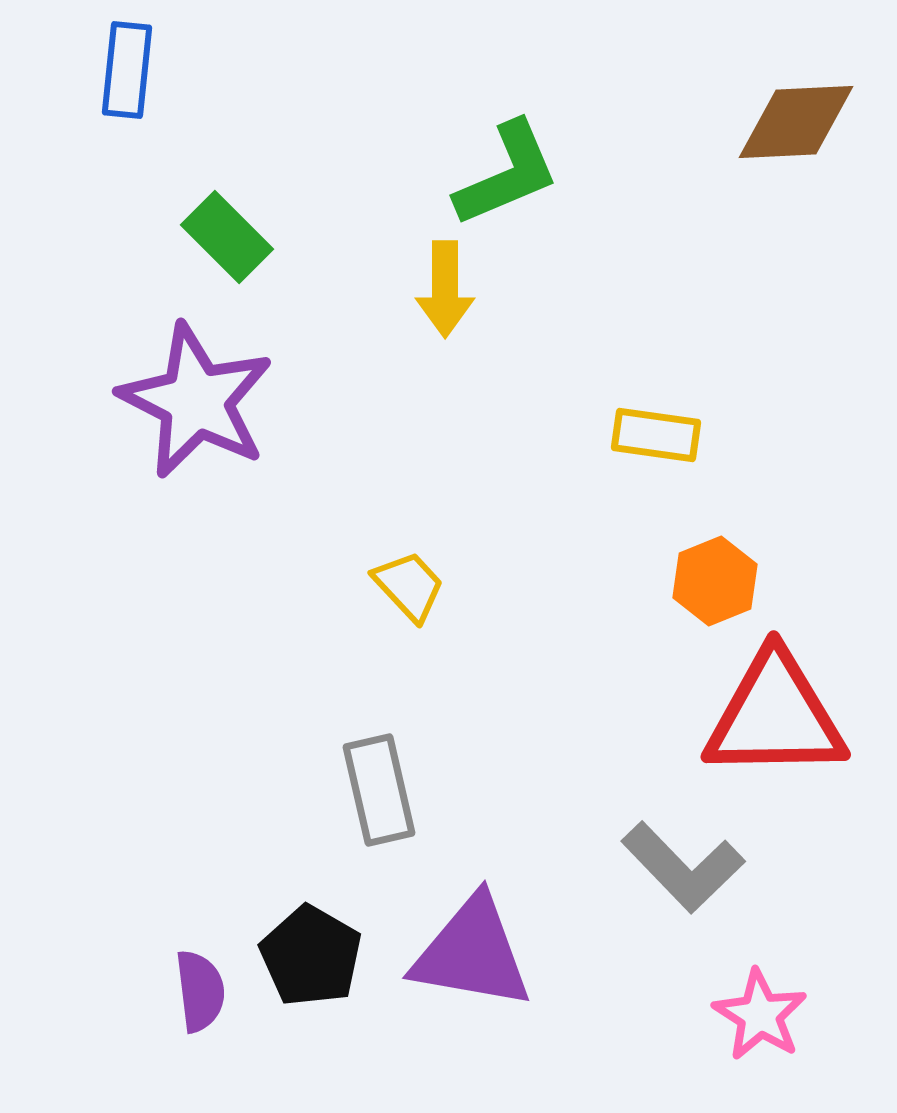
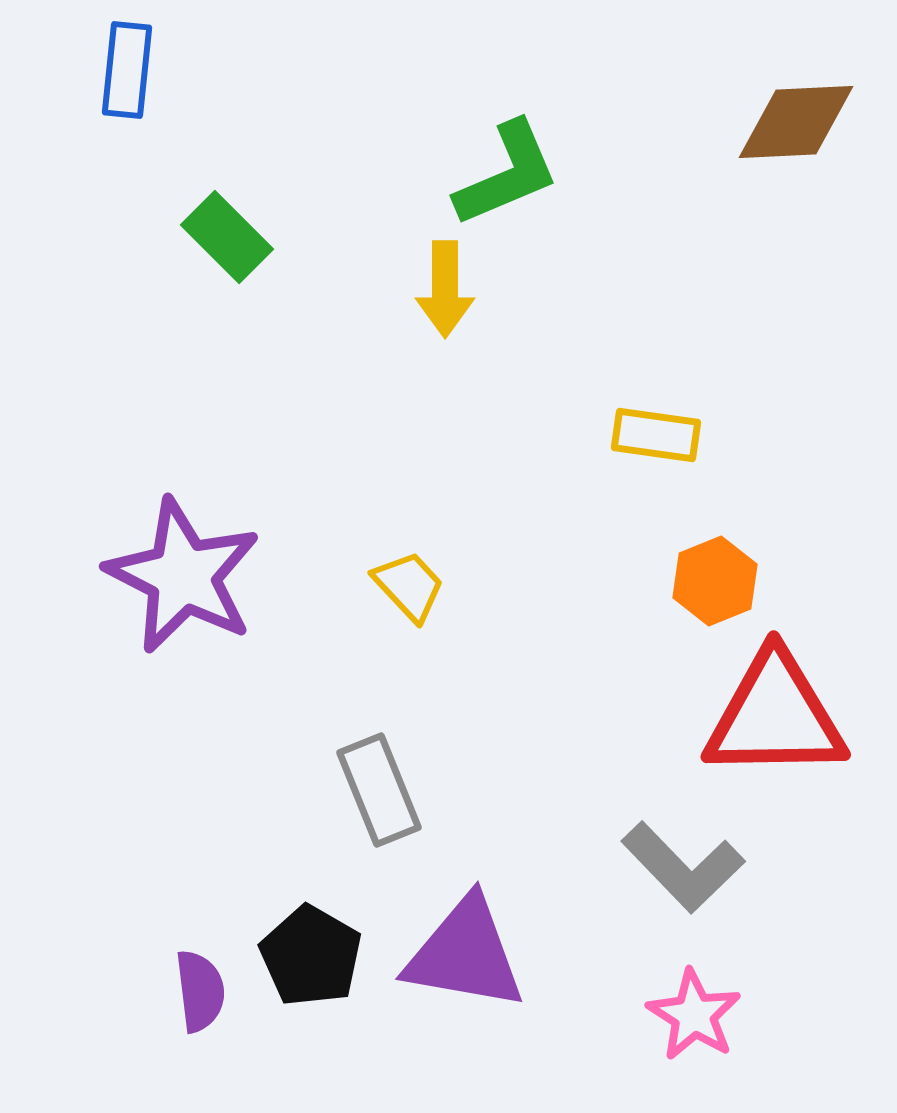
purple star: moved 13 px left, 175 px down
gray rectangle: rotated 9 degrees counterclockwise
purple triangle: moved 7 px left, 1 px down
pink star: moved 66 px left
